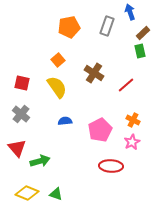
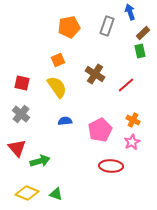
orange square: rotated 16 degrees clockwise
brown cross: moved 1 px right, 1 px down
